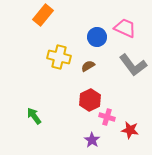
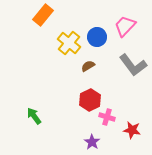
pink trapezoid: moved 2 px up; rotated 70 degrees counterclockwise
yellow cross: moved 10 px right, 14 px up; rotated 25 degrees clockwise
red star: moved 2 px right
purple star: moved 2 px down
